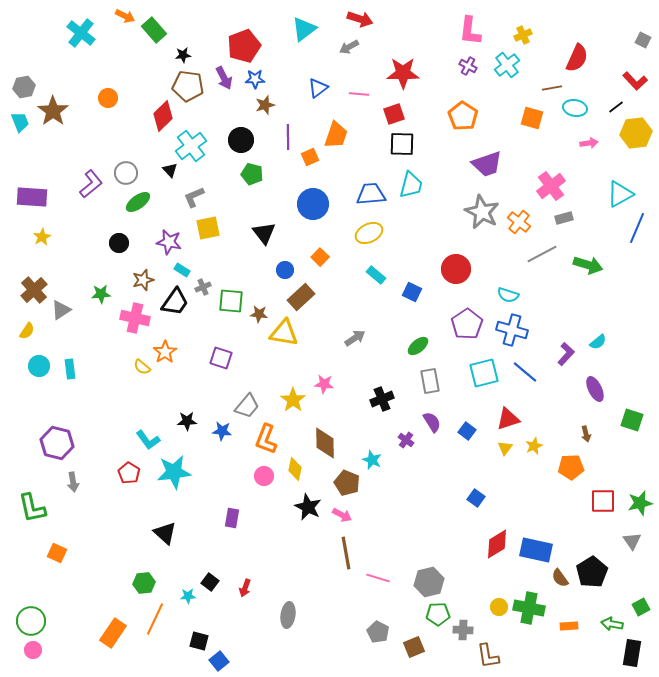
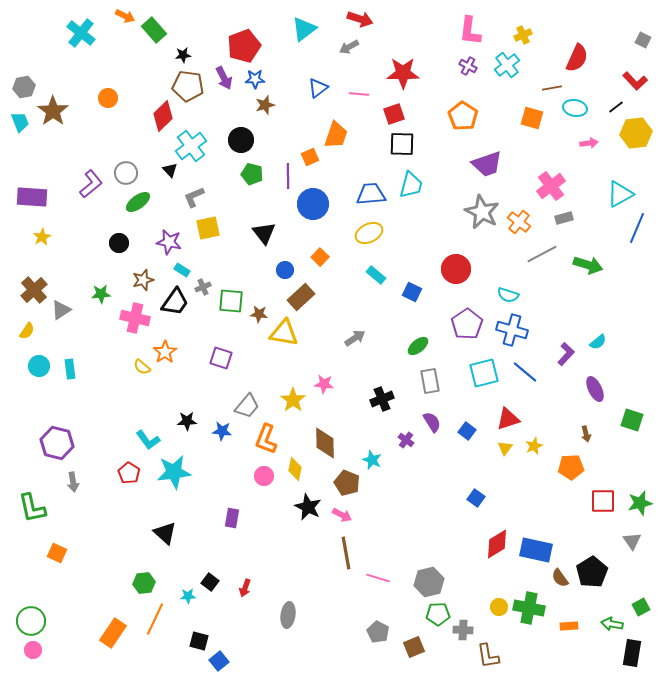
purple line at (288, 137): moved 39 px down
